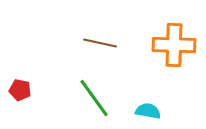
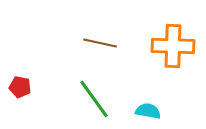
orange cross: moved 1 px left, 1 px down
red pentagon: moved 3 px up
green line: moved 1 px down
